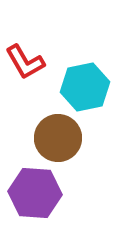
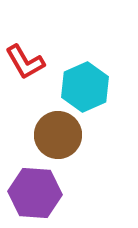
cyan hexagon: rotated 12 degrees counterclockwise
brown circle: moved 3 px up
